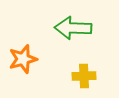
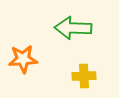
orange star: rotated 12 degrees clockwise
